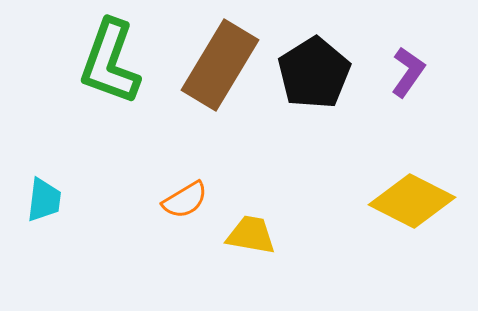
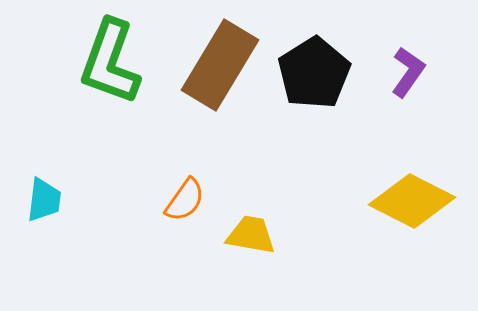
orange semicircle: rotated 24 degrees counterclockwise
